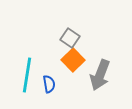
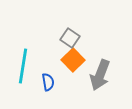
cyan line: moved 4 px left, 9 px up
blue semicircle: moved 1 px left, 2 px up
